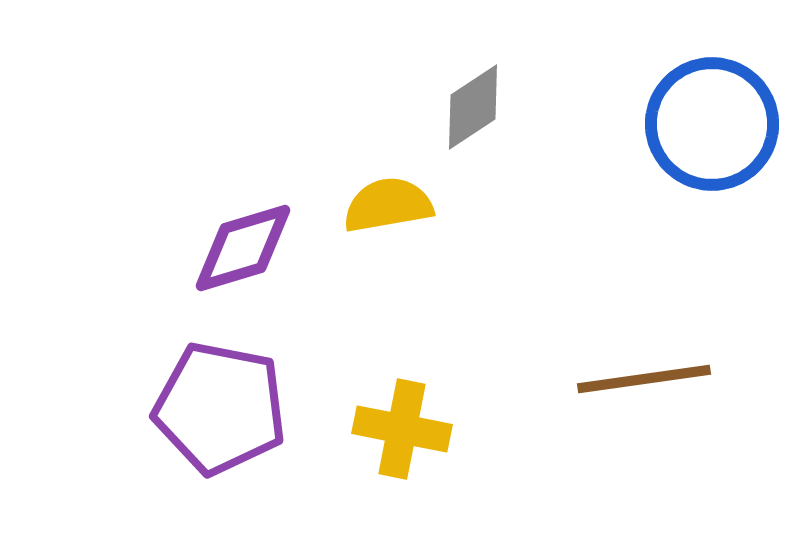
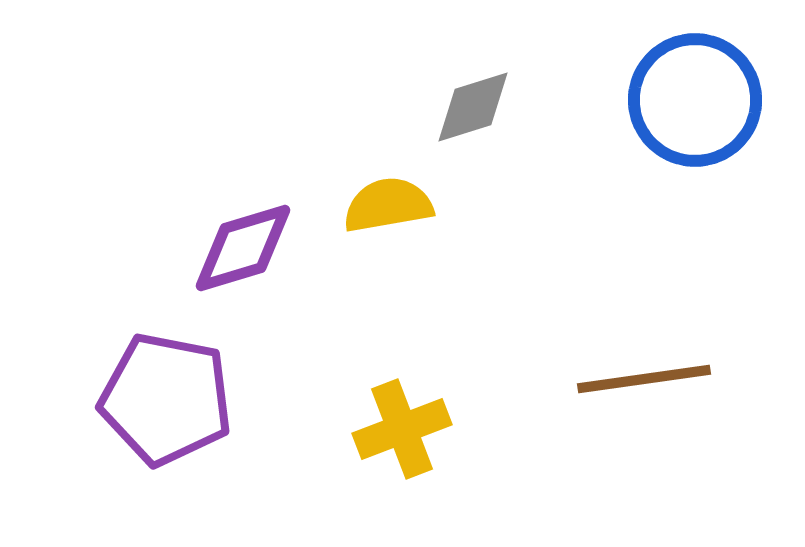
gray diamond: rotated 16 degrees clockwise
blue circle: moved 17 px left, 24 px up
purple pentagon: moved 54 px left, 9 px up
yellow cross: rotated 32 degrees counterclockwise
